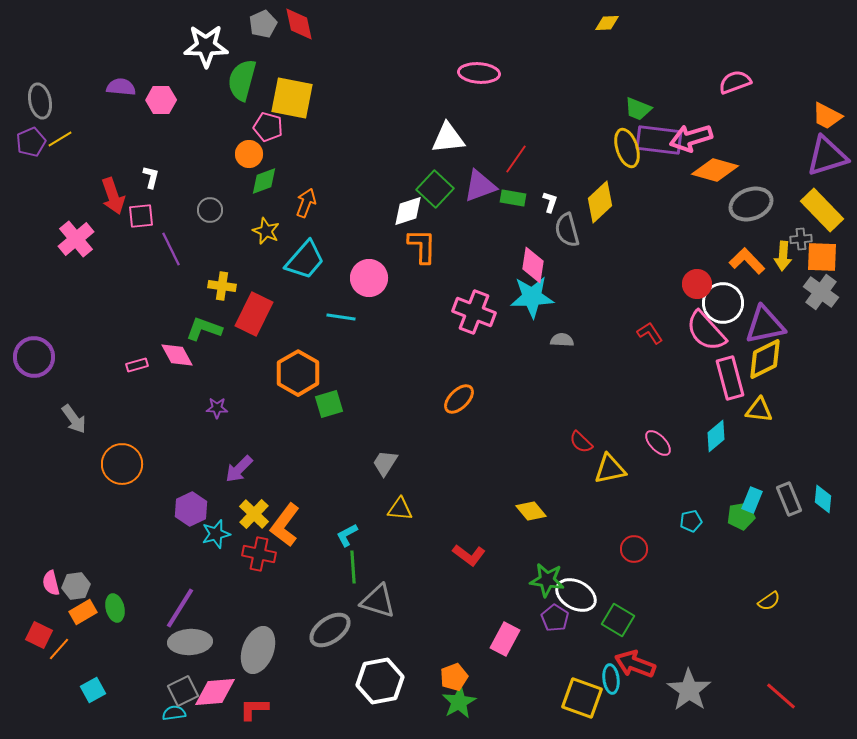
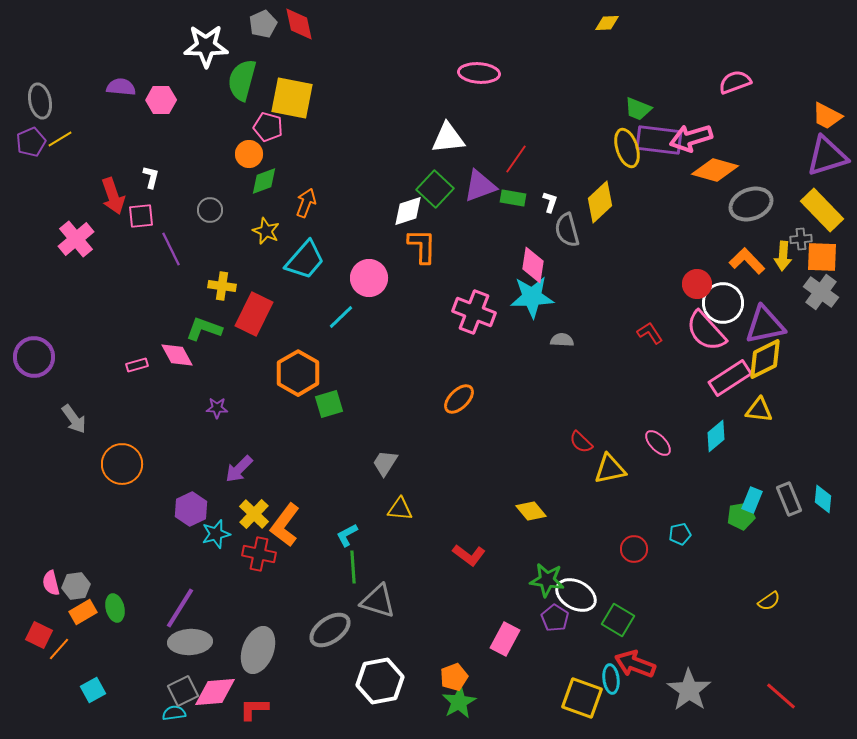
cyan line at (341, 317): rotated 52 degrees counterclockwise
pink rectangle at (730, 378): rotated 72 degrees clockwise
cyan pentagon at (691, 521): moved 11 px left, 13 px down
